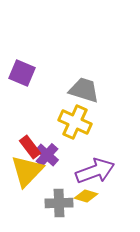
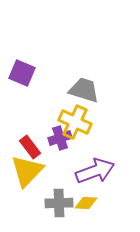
purple cross: moved 13 px right, 17 px up; rotated 30 degrees clockwise
yellow diamond: moved 7 px down; rotated 15 degrees counterclockwise
